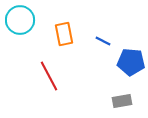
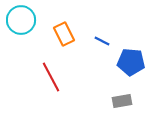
cyan circle: moved 1 px right
orange rectangle: rotated 15 degrees counterclockwise
blue line: moved 1 px left
red line: moved 2 px right, 1 px down
